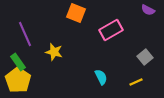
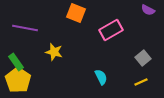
purple line: moved 6 px up; rotated 55 degrees counterclockwise
gray square: moved 2 px left, 1 px down
green rectangle: moved 2 px left
yellow line: moved 5 px right
